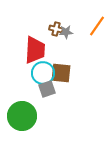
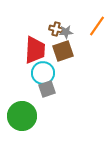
brown square: moved 2 px right, 22 px up; rotated 25 degrees counterclockwise
